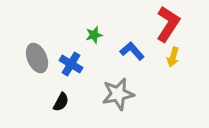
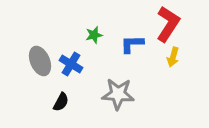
blue L-shape: moved 7 px up; rotated 50 degrees counterclockwise
gray ellipse: moved 3 px right, 3 px down
gray star: rotated 16 degrees clockwise
